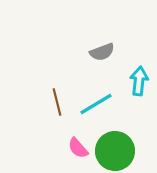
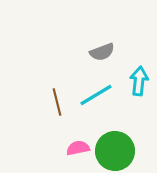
cyan line: moved 9 px up
pink semicircle: rotated 120 degrees clockwise
